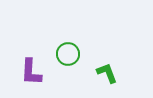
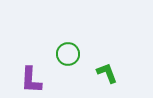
purple L-shape: moved 8 px down
